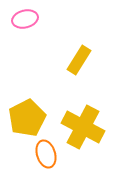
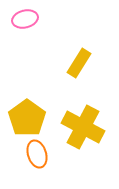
yellow rectangle: moved 3 px down
yellow pentagon: rotated 9 degrees counterclockwise
orange ellipse: moved 9 px left
